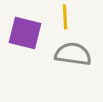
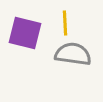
yellow line: moved 6 px down
